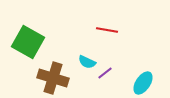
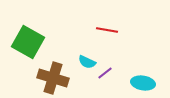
cyan ellipse: rotated 65 degrees clockwise
